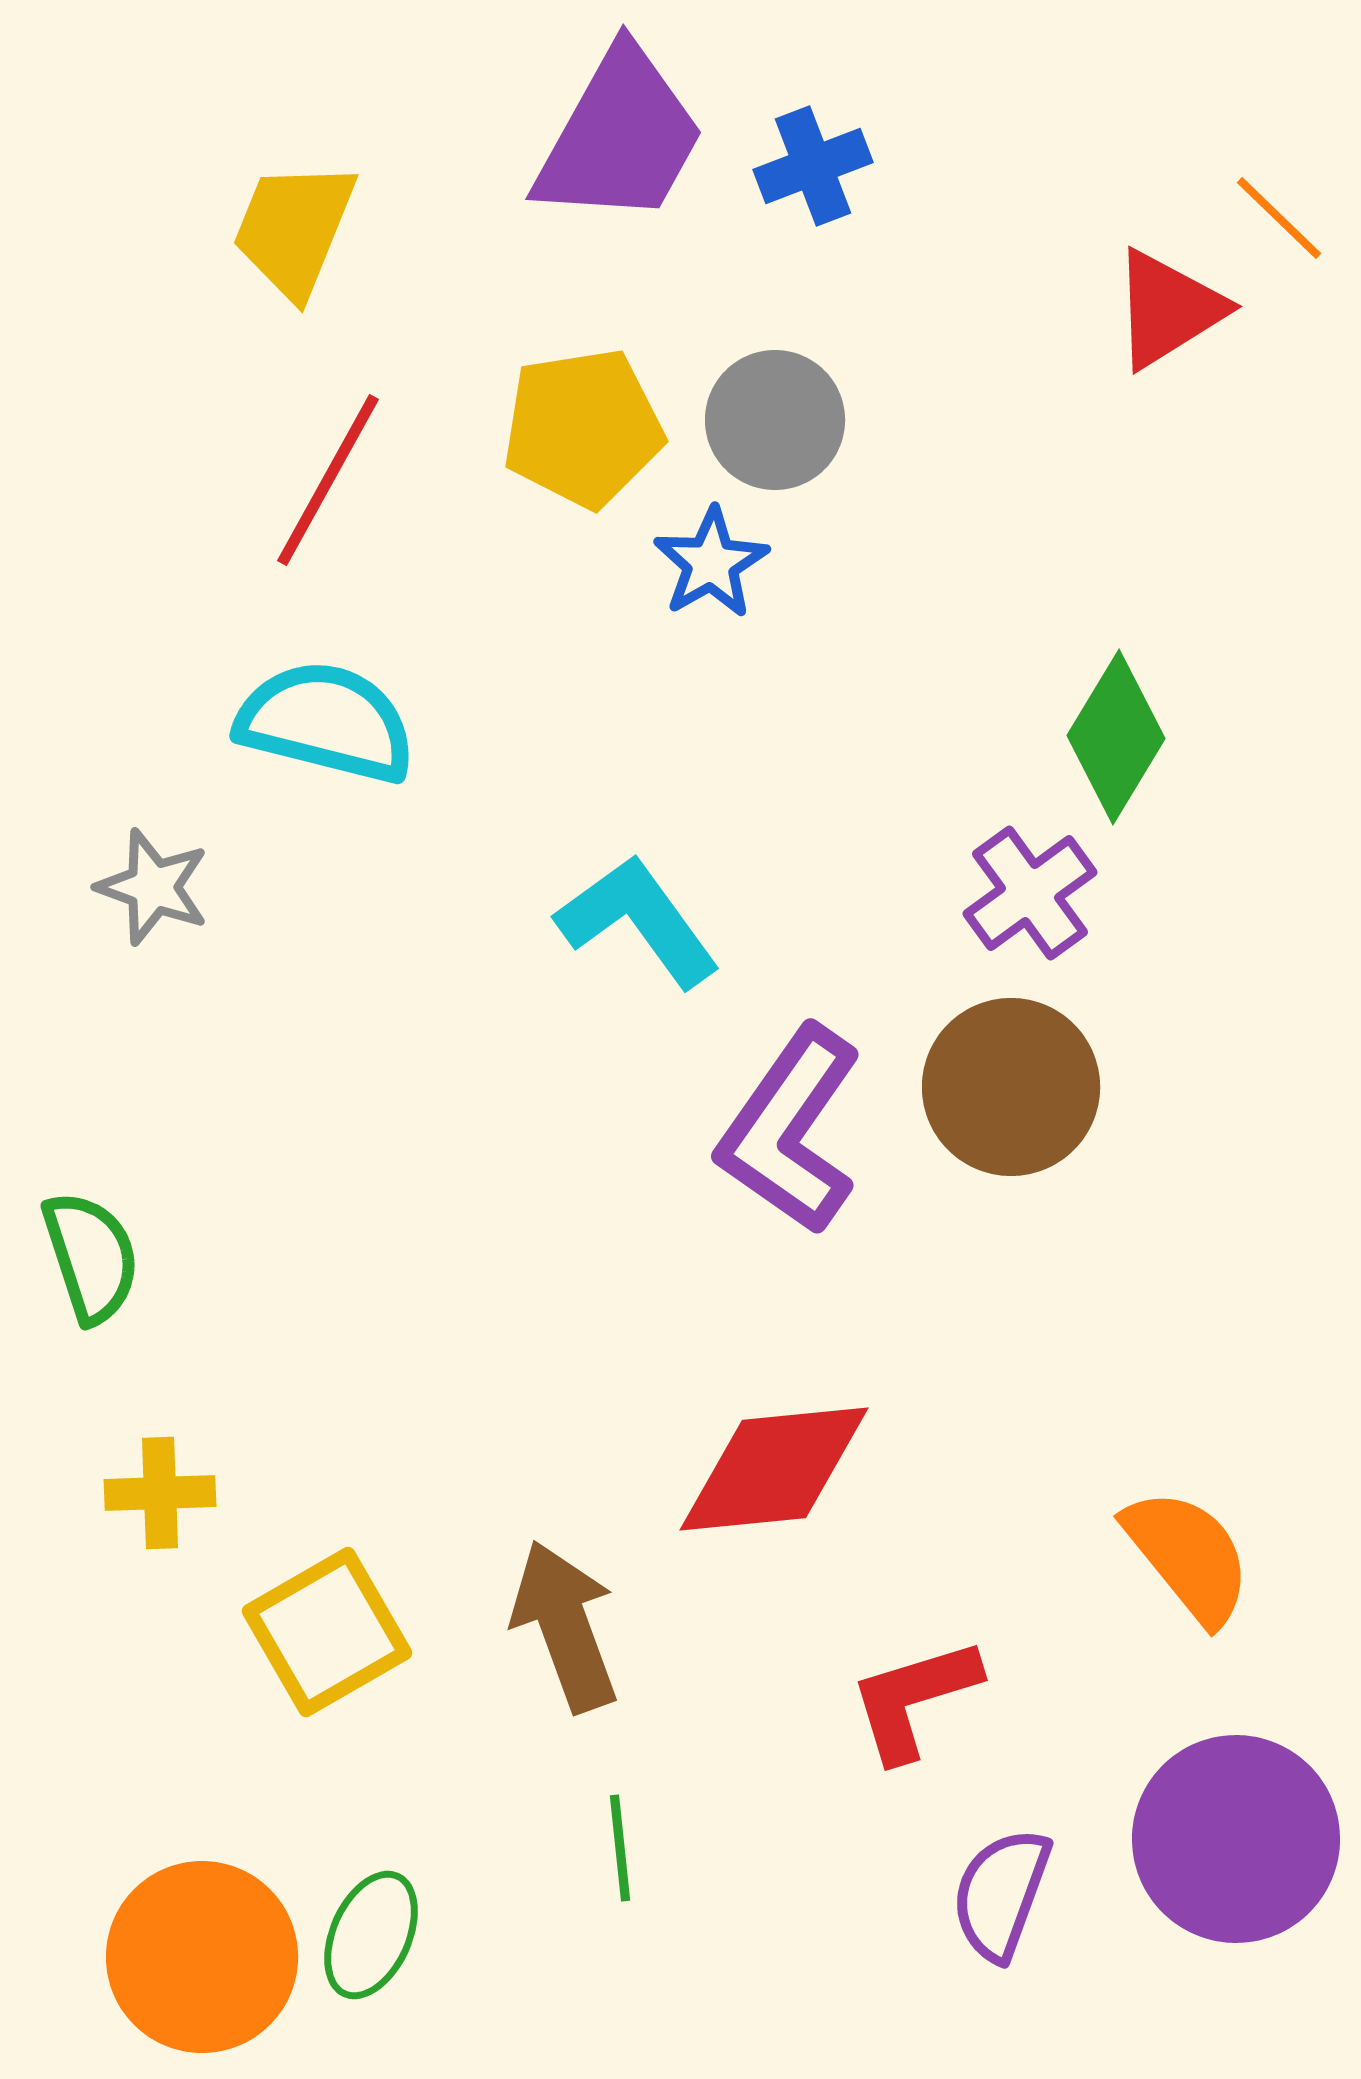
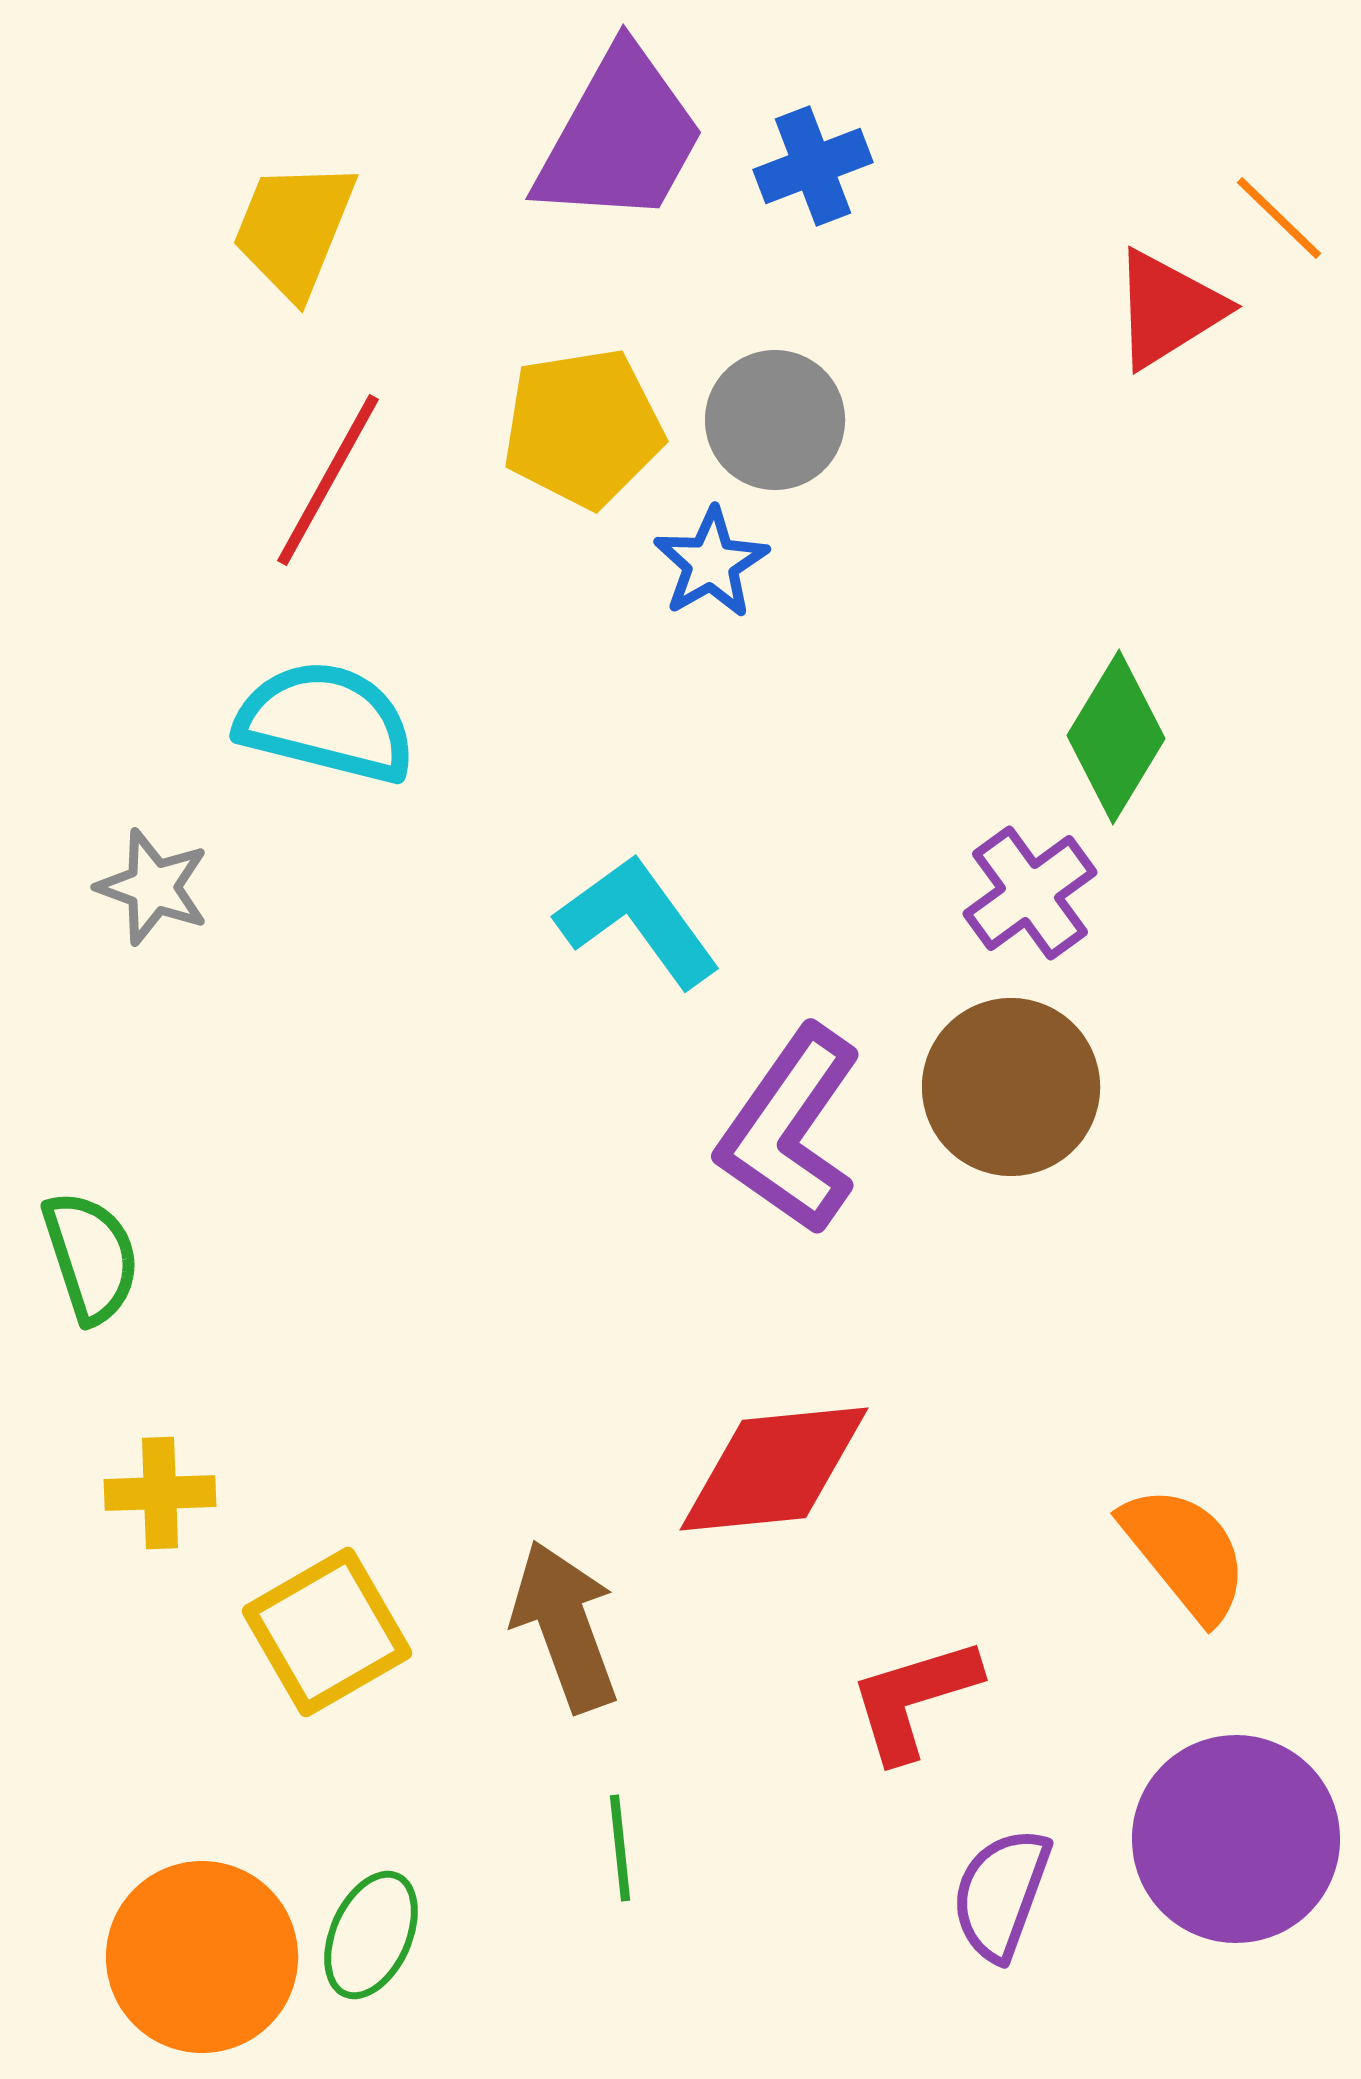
orange semicircle: moved 3 px left, 3 px up
